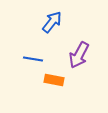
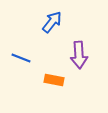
purple arrow: rotated 32 degrees counterclockwise
blue line: moved 12 px left, 1 px up; rotated 12 degrees clockwise
